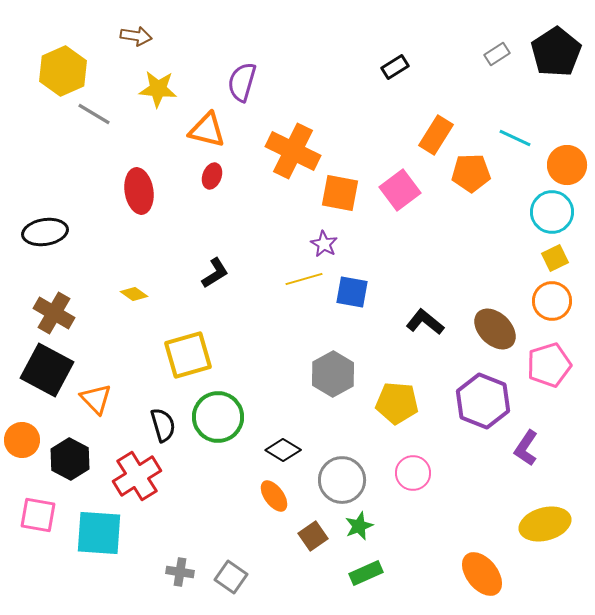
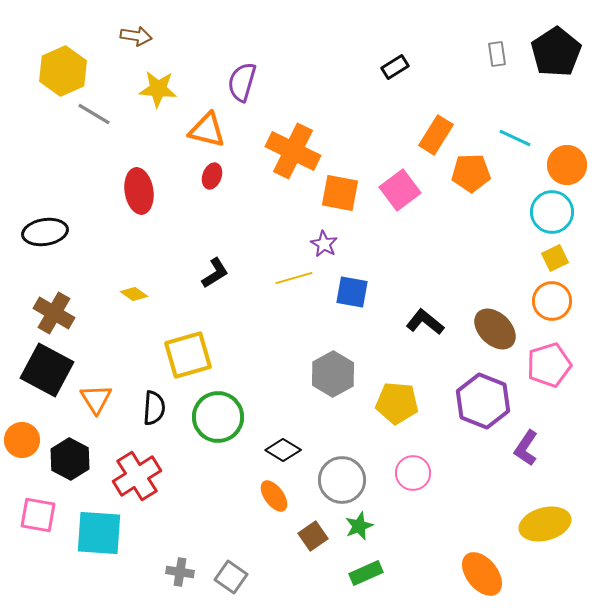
gray rectangle at (497, 54): rotated 65 degrees counterclockwise
yellow line at (304, 279): moved 10 px left, 1 px up
orange triangle at (96, 399): rotated 12 degrees clockwise
black semicircle at (163, 425): moved 9 px left, 17 px up; rotated 20 degrees clockwise
